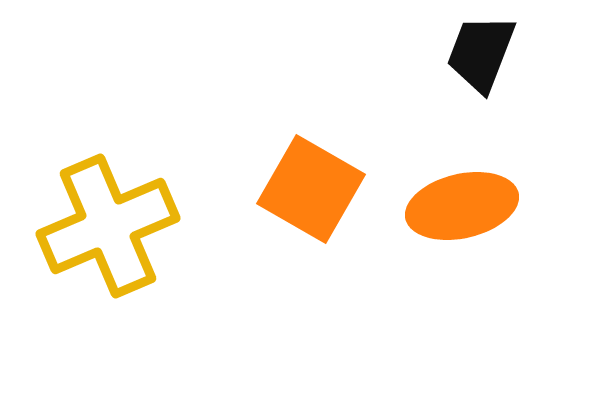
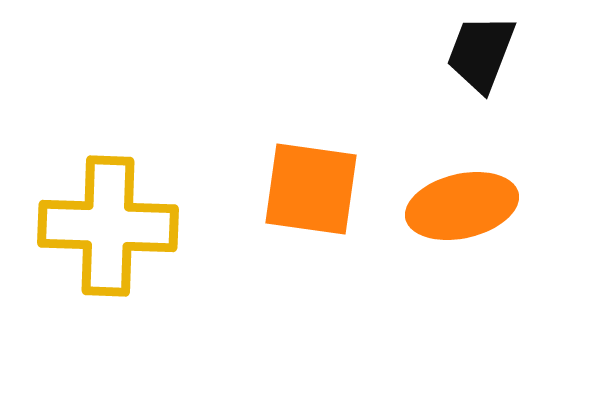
orange square: rotated 22 degrees counterclockwise
yellow cross: rotated 25 degrees clockwise
